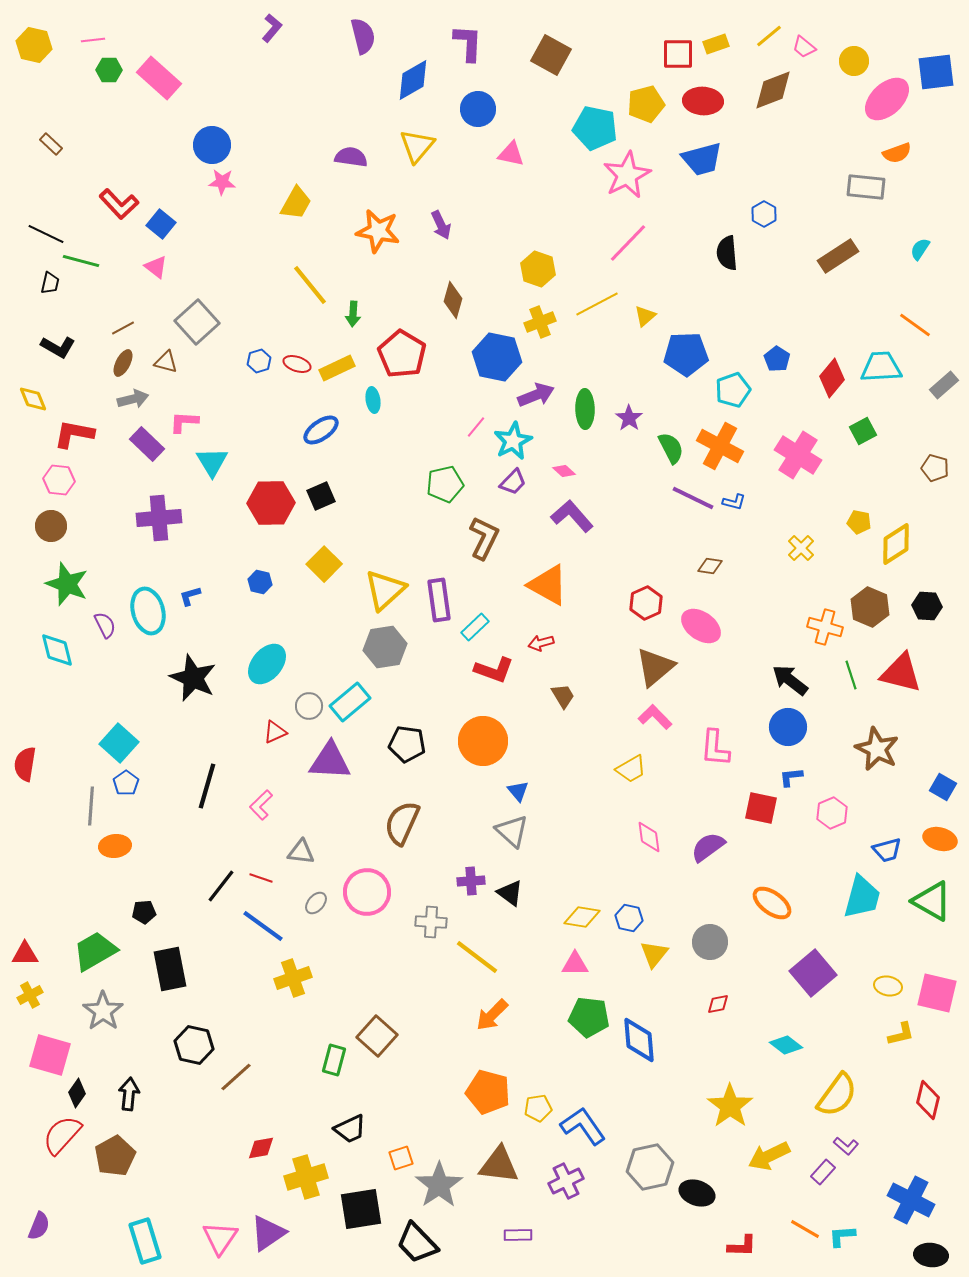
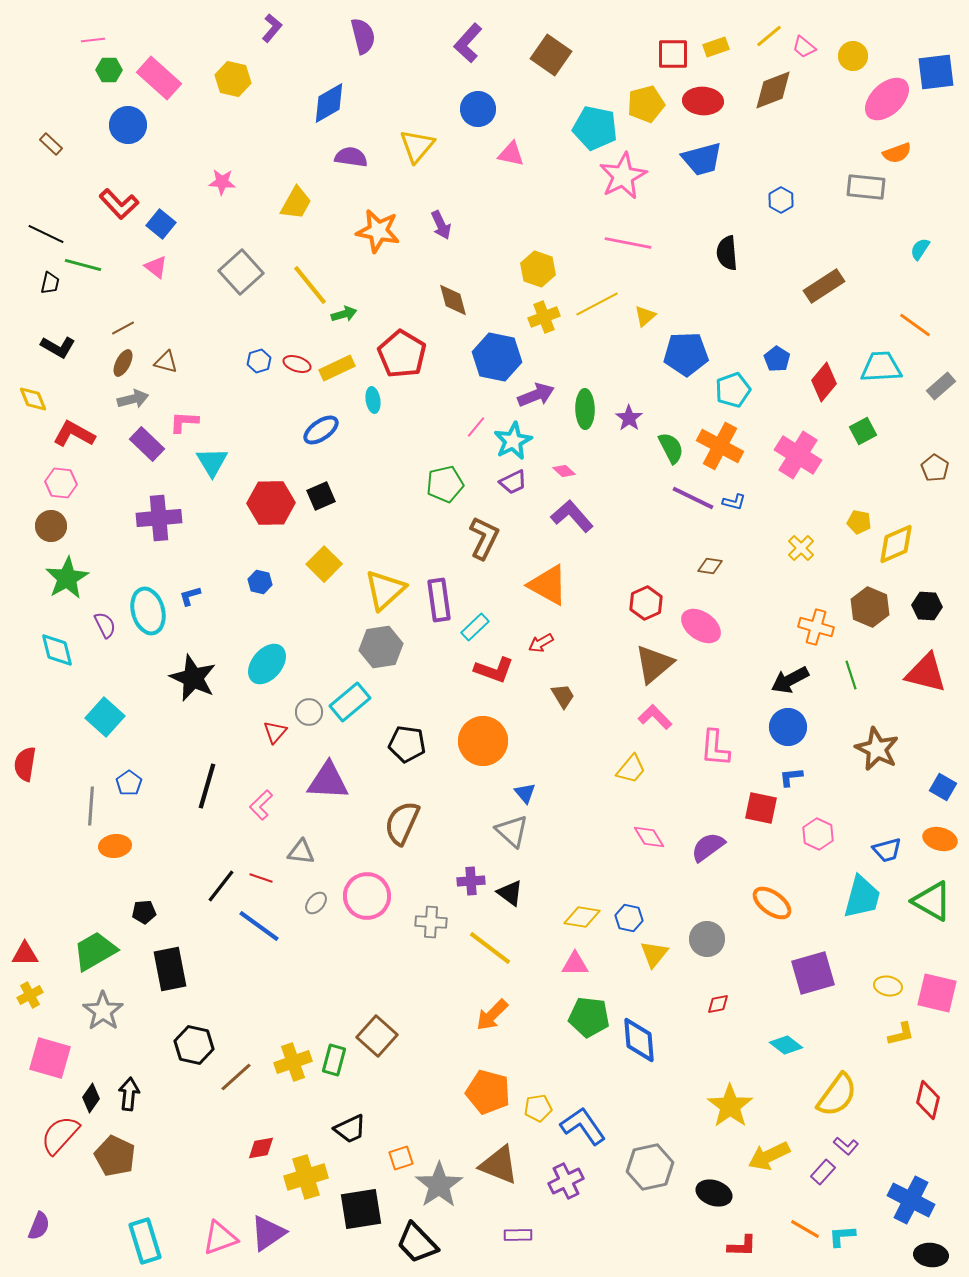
purple L-shape at (468, 43): rotated 141 degrees counterclockwise
yellow rectangle at (716, 44): moved 3 px down
yellow hexagon at (34, 45): moved 199 px right, 34 px down
red square at (678, 54): moved 5 px left
brown square at (551, 55): rotated 6 degrees clockwise
yellow circle at (854, 61): moved 1 px left, 5 px up
blue diamond at (413, 80): moved 84 px left, 23 px down
blue circle at (212, 145): moved 84 px left, 20 px up
pink star at (627, 175): moved 4 px left, 1 px down
blue hexagon at (764, 214): moved 17 px right, 14 px up
pink line at (628, 243): rotated 57 degrees clockwise
brown rectangle at (838, 256): moved 14 px left, 30 px down
green line at (81, 261): moved 2 px right, 4 px down
brown diamond at (453, 300): rotated 30 degrees counterclockwise
green arrow at (353, 314): moved 9 px left; rotated 110 degrees counterclockwise
gray square at (197, 322): moved 44 px right, 50 px up
yellow cross at (540, 322): moved 4 px right, 5 px up
red diamond at (832, 378): moved 8 px left, 4 px down
gray rectangle at (944, 385): moved 3 px left, 1 px down
red L-shape at (74, 434): rotated 18 degrees clockwise
brown pentagon at (935, 468): rotated 16 degrees clockwise
pink hexagon at (59, 480): moved 2 px right, 3 px down
purple trapezoid at (513, 482): rotated 20 degrees clockwise
yellow diamond at (896, 544): rotated 9 degrees clockwise
green star at (67, 584): moved 6 px up; rotated 21 degrees clockwise
orange cross at (825, 627): moved 9 px left
red arrow at (541, 643): rotated 15 degrees counterclockwise
gray hexagon at (385, 647): moved 4 px left
brown triangle at (655, 667): moved 1 px left, 3 px up
red triangle at (901, 673): moved 25 px right
black arrow at (790, 680): rotated 66 degrees counterclockwise
gray circle at (309, 706): moved 6 px down
red triangle at (275, 732): rotated 25 degrees counterclockwise
cyan square at (119, 743): moved 14 px left, 26 px up
purple triangle at (330, 761): moved 2 px left, 20 px down
yellow trapezoid at (631, 769): rotated 20 degrees counterclockwise
blue pentagon at (126, 783): moved 3 px right
blue triangle at (518, 791): moved 7 px right, 2 px down
pink hexagon at (832, 813): moved 14 px left, 21 px down; rotated 12 degrees counterclockwise
pink diamond at (649, 837): rotated 24 degrees counterclockwise
pink circle at (367, 892): moved 4 px down
blue line at (263, 926): moved 4 px left
gray circle at (710, 942): moved 3 px left, 3 px up
yellow line at (477, 957): moved 13 px right, 9 px up
purple square at (813, 973): rotated 24 degrees clockwise
yellow cross at (293, 978): moved 84 px down
pink square at (50, 1055): moved 3 px down
black diamond at (77, 1093): moved 14 px right, 5 px down
red semicircle at (62, 1135): moved 2 px left
brown pentagon at (115, 1156): rotated 18 degrees counterclockwise
brown triangle at (499, 1165): rotated 15 degrees clockwise
black ellipse at (697, 1193): moved 17 px right
pink triangle at (220, 1238): rotated 36 degrees clockwise
